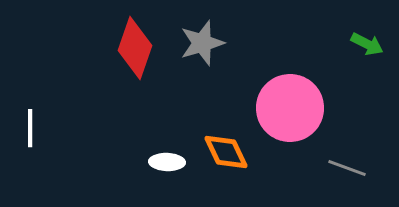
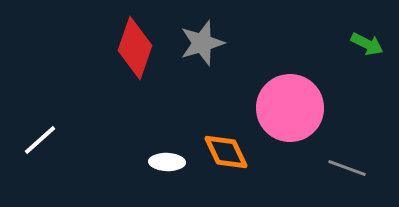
white line: moved 10 px right, 12 px down; rotated 48 degrees clockwise
